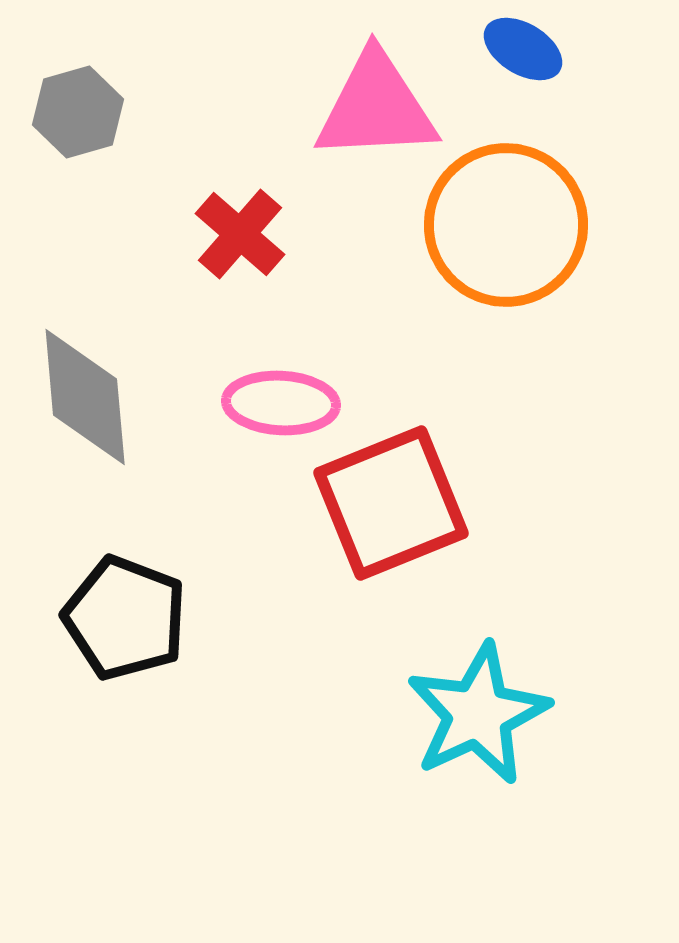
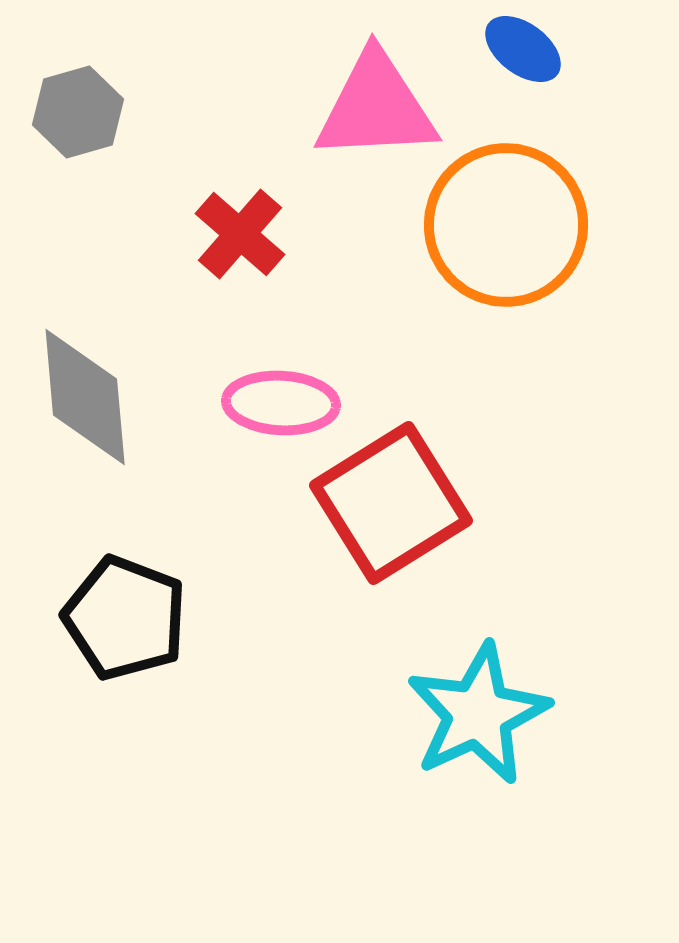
blue ellipse: rotated 6 degrees clockwise
red square: rotated 10 degrees counterclockwise
